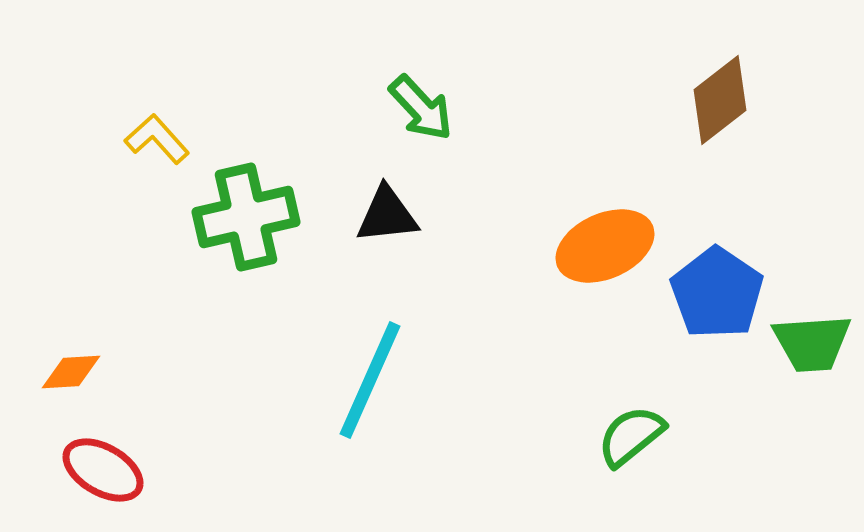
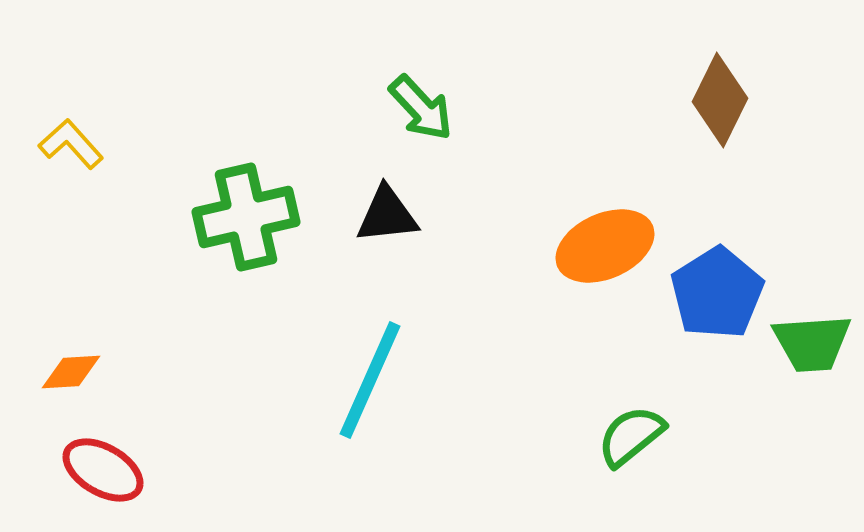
brown diamond: rotated 26 degrees counterclockwise
yellow L-shape: moved 86 px left, 5 px down
blue pentagon: rotated 6 degrees clockwise
